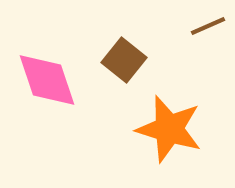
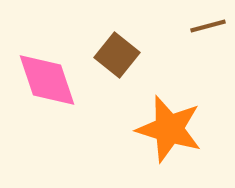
brown line: rotated 9 degrees clockwise
brown square: moved 7 px left, 5 px up
